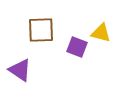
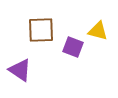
yellow triangle: moved 3 px left, 2 px up
purple square: moved 4 px left
